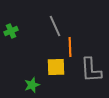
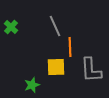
green cross: moved 4 px up; rotated 24 degrees counterclockwise
